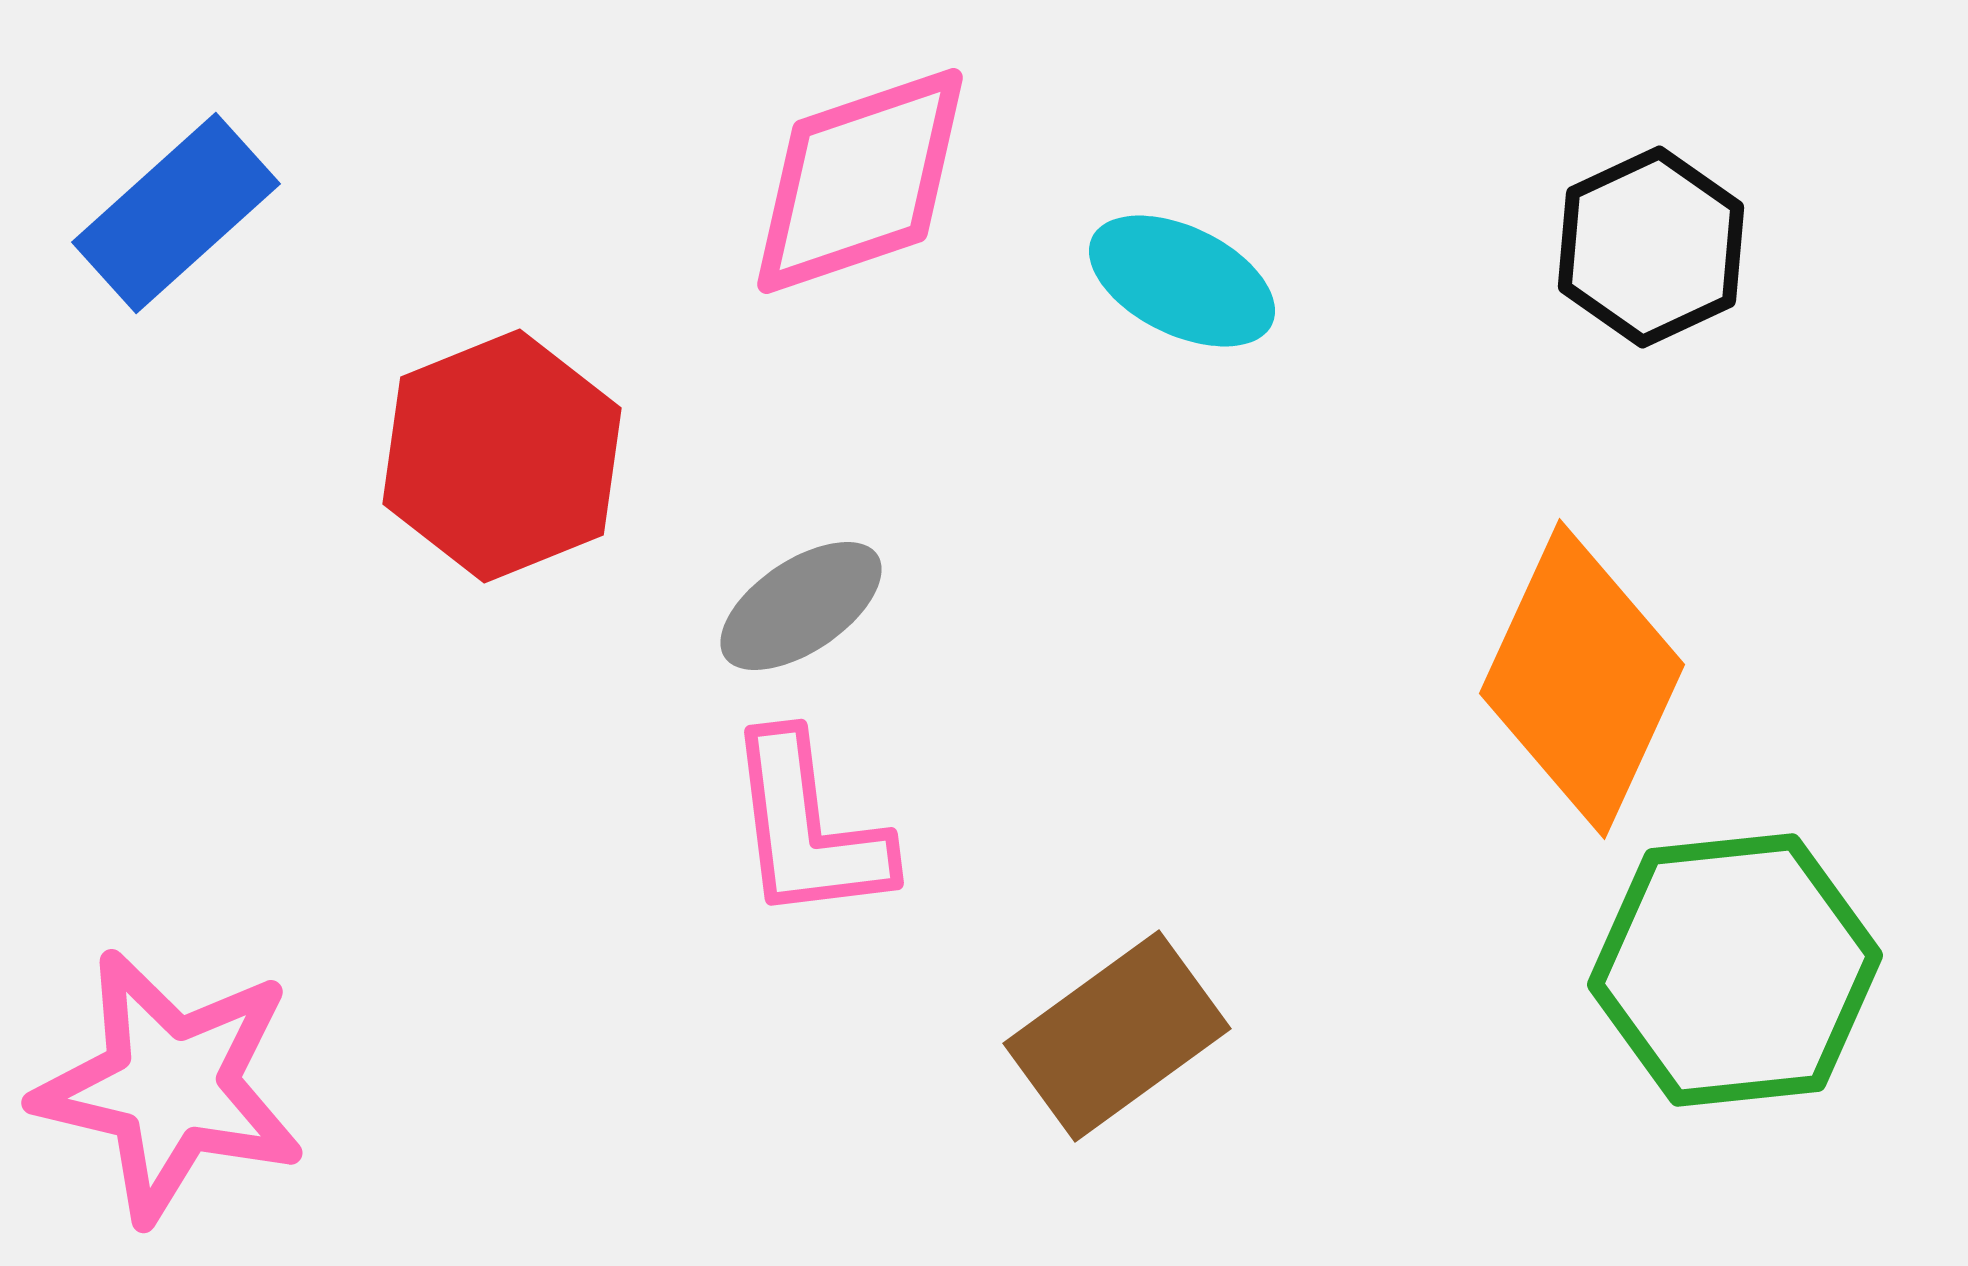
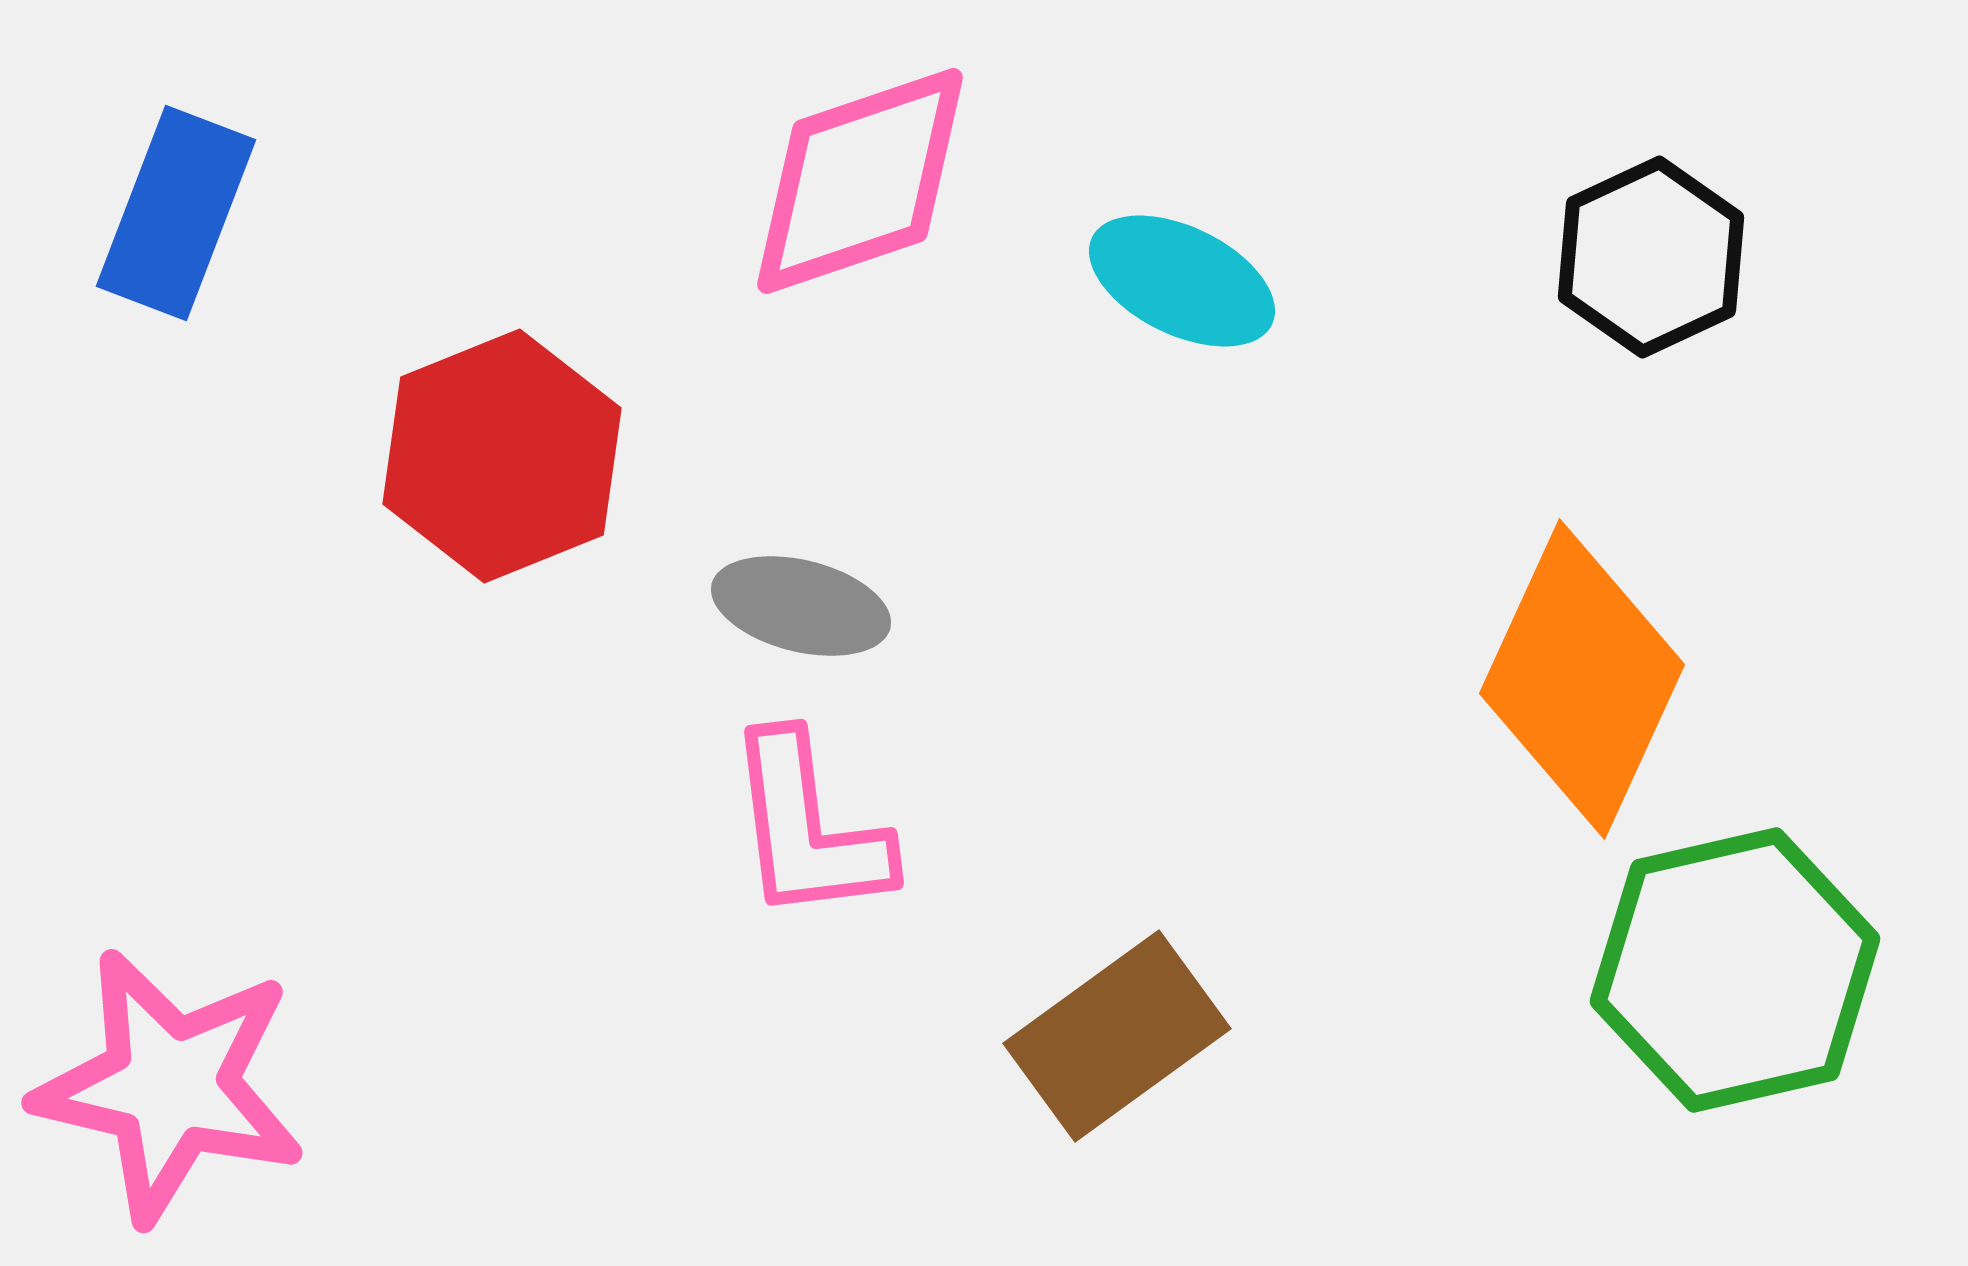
blue rectangle: rotated 27 degrees counterclockwise
black hexagon: moved 10 px down
gray ellipse: rotated 48 degrees clockwise
green hexagon: rotated 7 degrees counterclockwise
